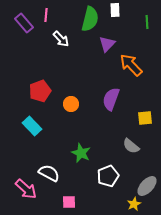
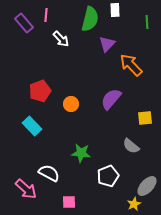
purple semicircle: rotated 20 degrees clockwise
green star: rotated 18 degrees counterclockwise
